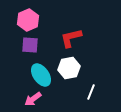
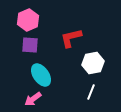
white hexagon: moved 24 px right, 5 px up
